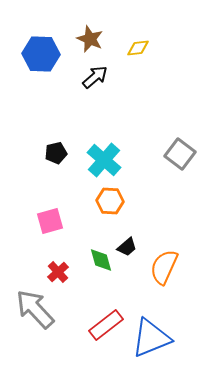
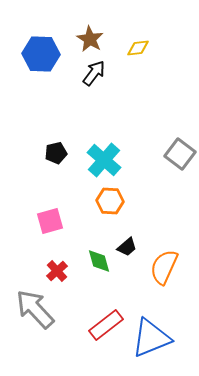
brown star: rotated 8 degrees clockwise
black arrow: moved 1 px left, 4 px up; rotated 12 degrees counterclockwise
green diamond: moved 2 px left, 1 px down
red cross: moved 1 px left, 1 px up
